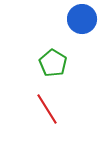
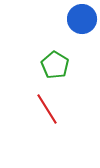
green pentagon: moved 2 px right, 2 px down
